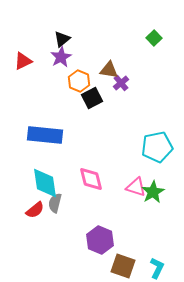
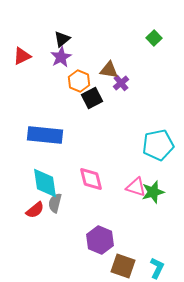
red triangle: moved 1 px left, 5 px up
cyan pentagon: moved 1 px right, 2 px up
green star: rotated 15 degrees clockwise
